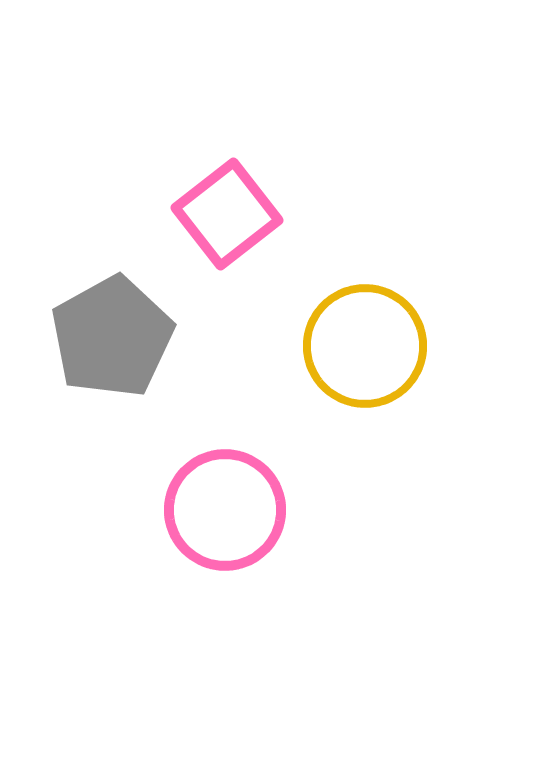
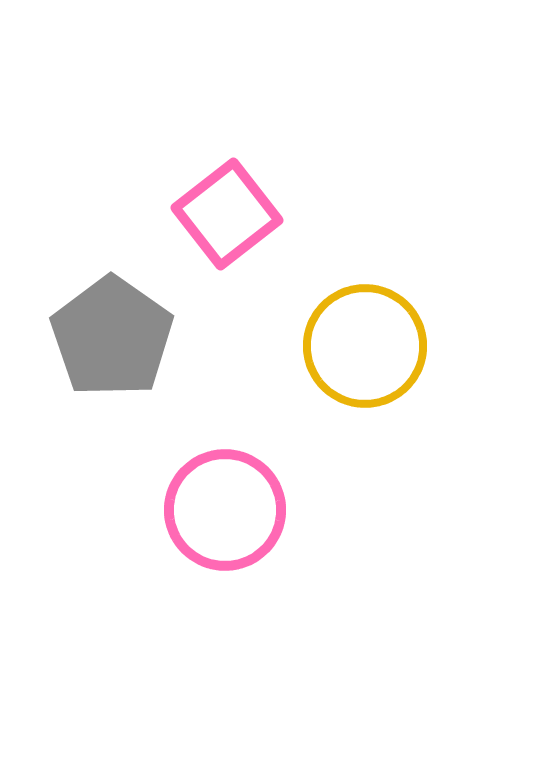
gray pentagon: rotated 8 degrees counterclockwise
